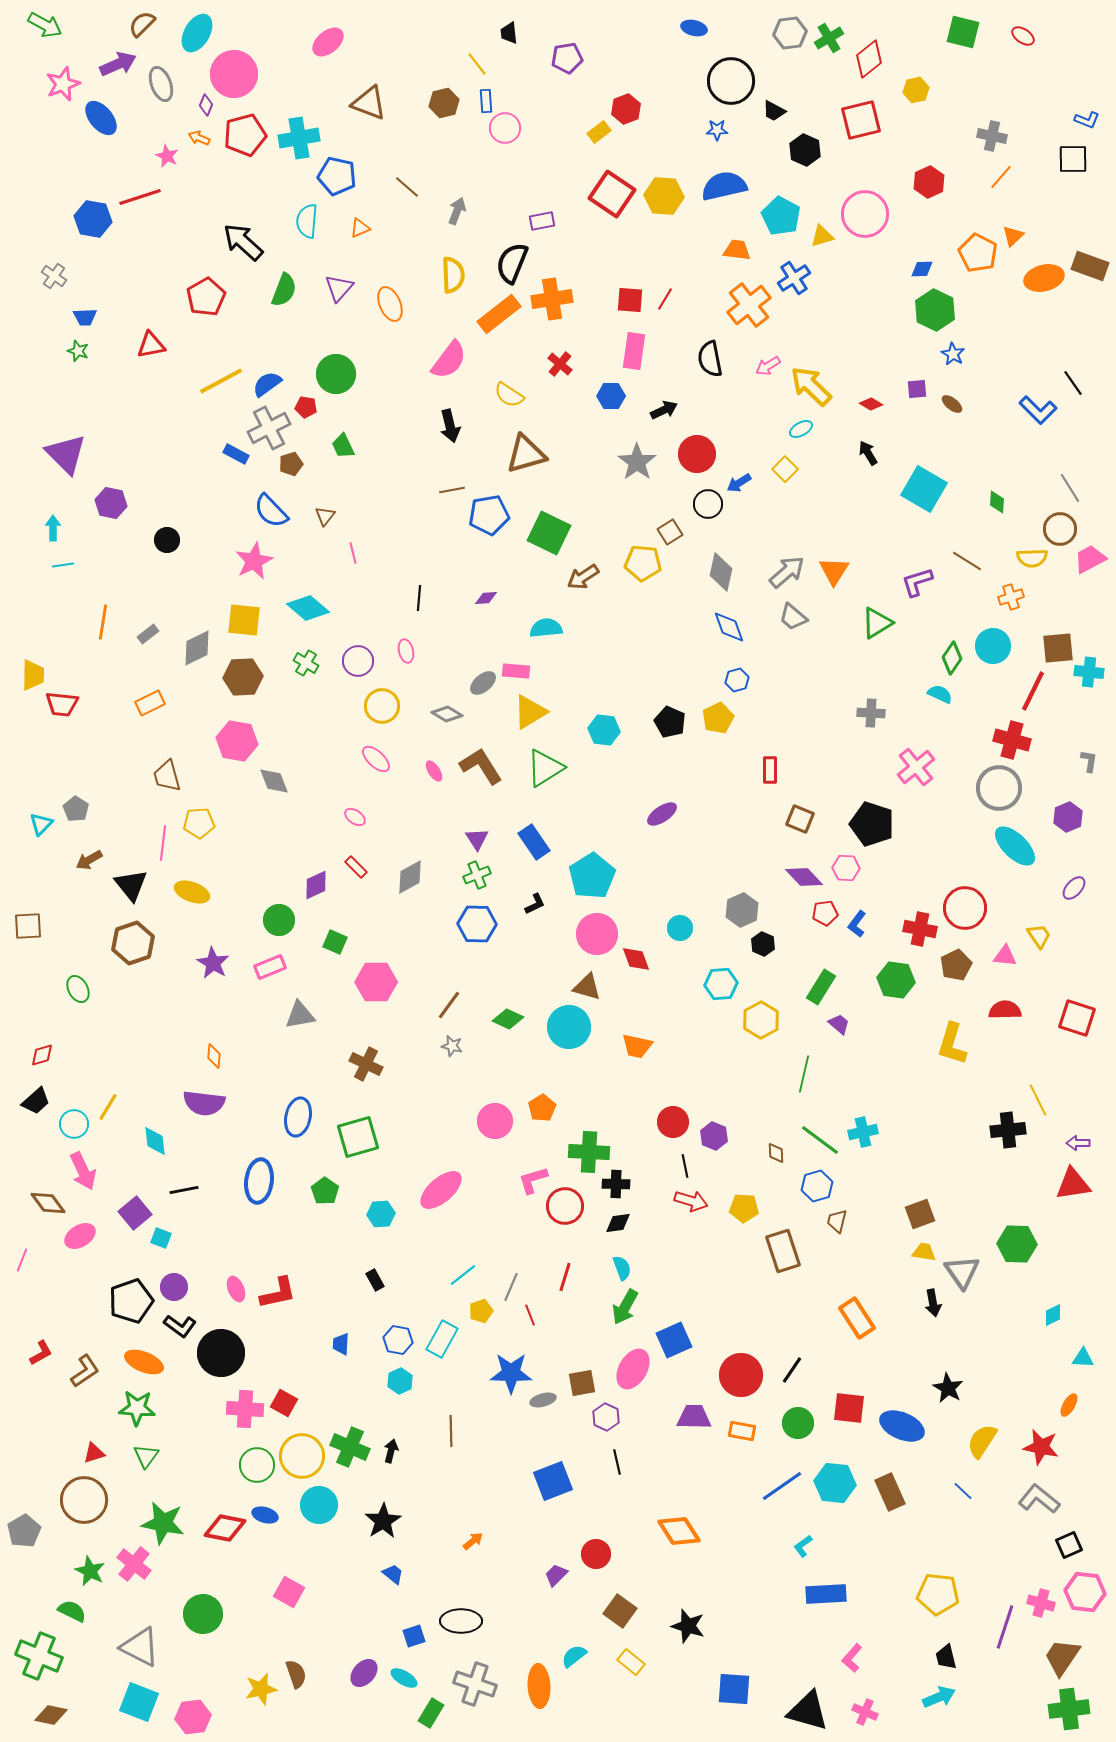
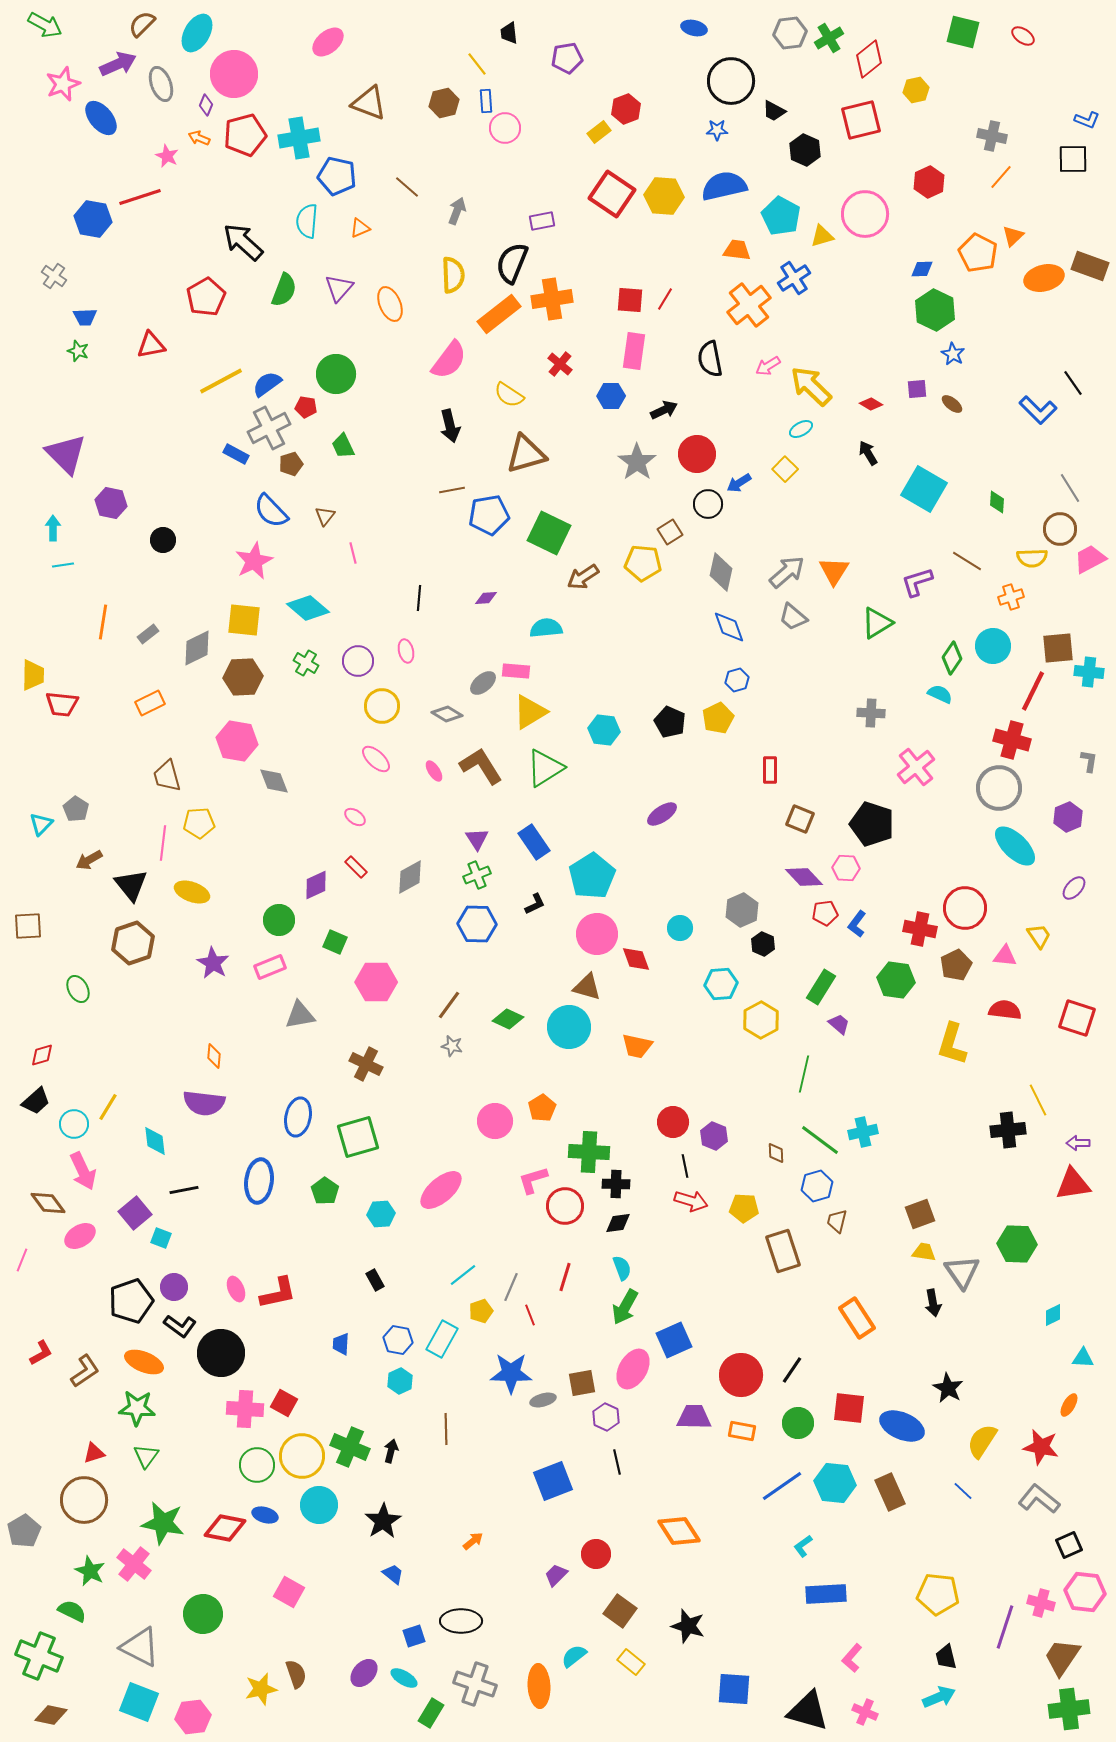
black circle at (167, 540): moved 4 px left
red semicircle at (1005, 1010): rotated 8 degrees clockwise
brown line at (451, 1431): moved 5 px left, 2 px up
